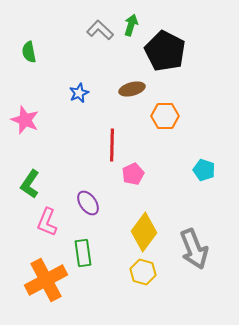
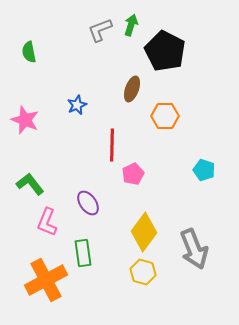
gray L-shape: rotated 64 degrees counterclockwise
brown ellipse: rotated 55 degrees counterclockwise
blue star: moved 2 px left, 12 px down
green L-shape: rotated 108 degrees clockwise
